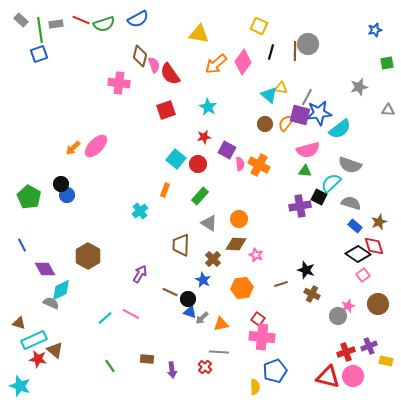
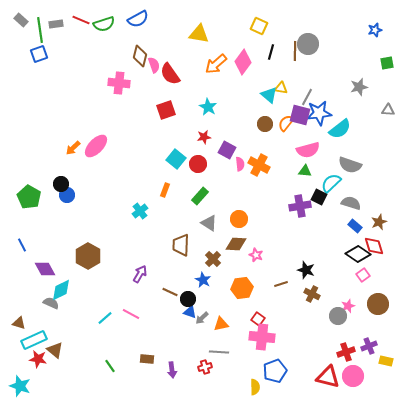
red cross at (205, 367): rotated 32 degrees clockwise
